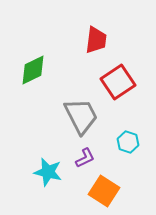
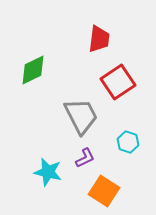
red trapezoid: moved 3 px right, 1 px up
